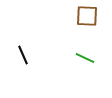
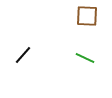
black line: rotated 66 degrees clockwise
